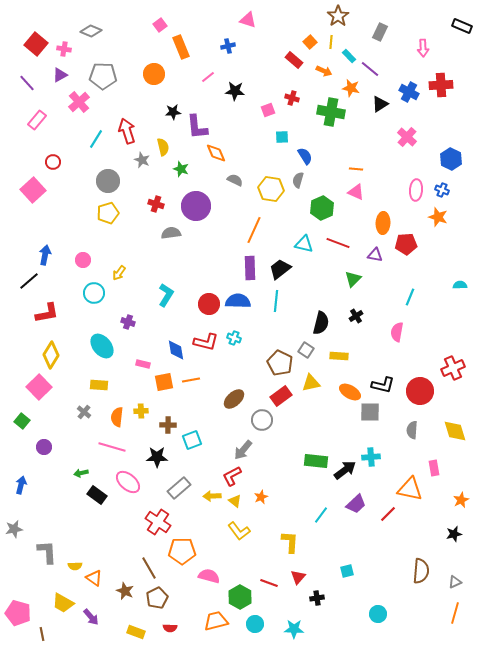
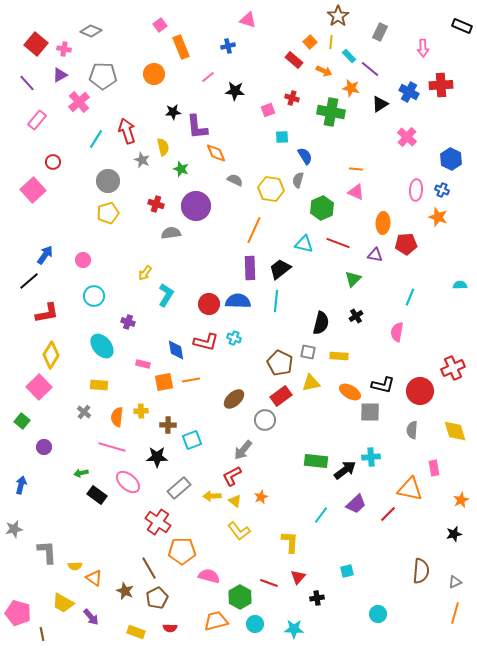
blue arrow at (45, 255): rotated 24 degrees clockwise
yellow arrow at (119, 273): moved 26 px right
cyan circle at (94, 293): moved 3 px down
gray square at (306, 350): moved 2 px right, 2 px down; rotated 21 degrees counterclockwise
gray circle at (262, 420): moved 3 px right
